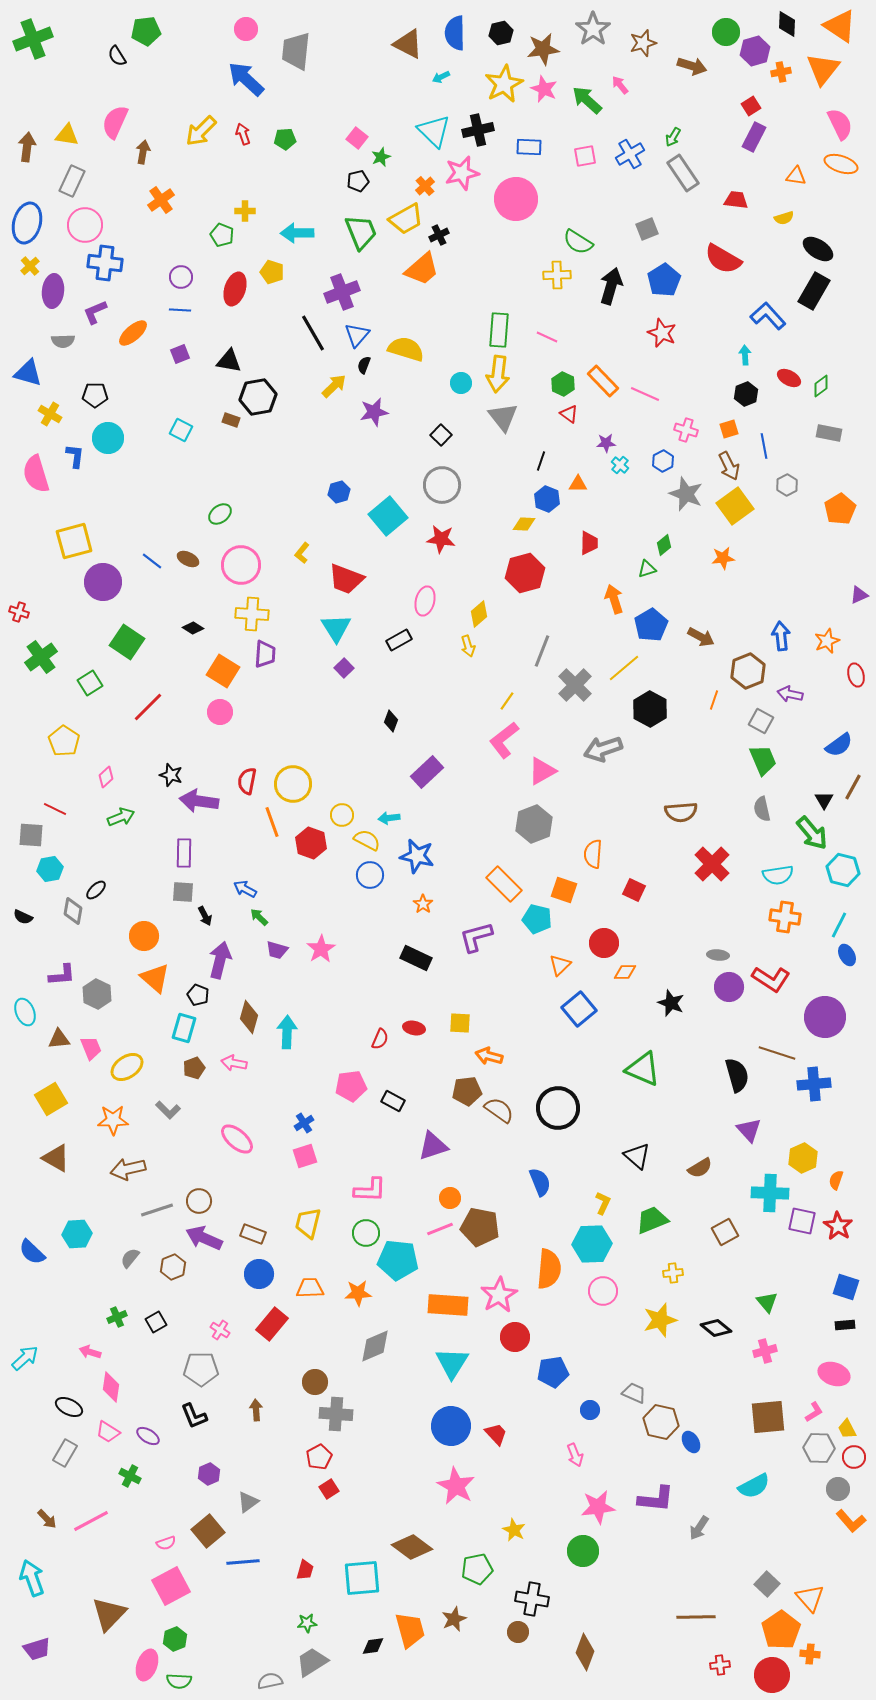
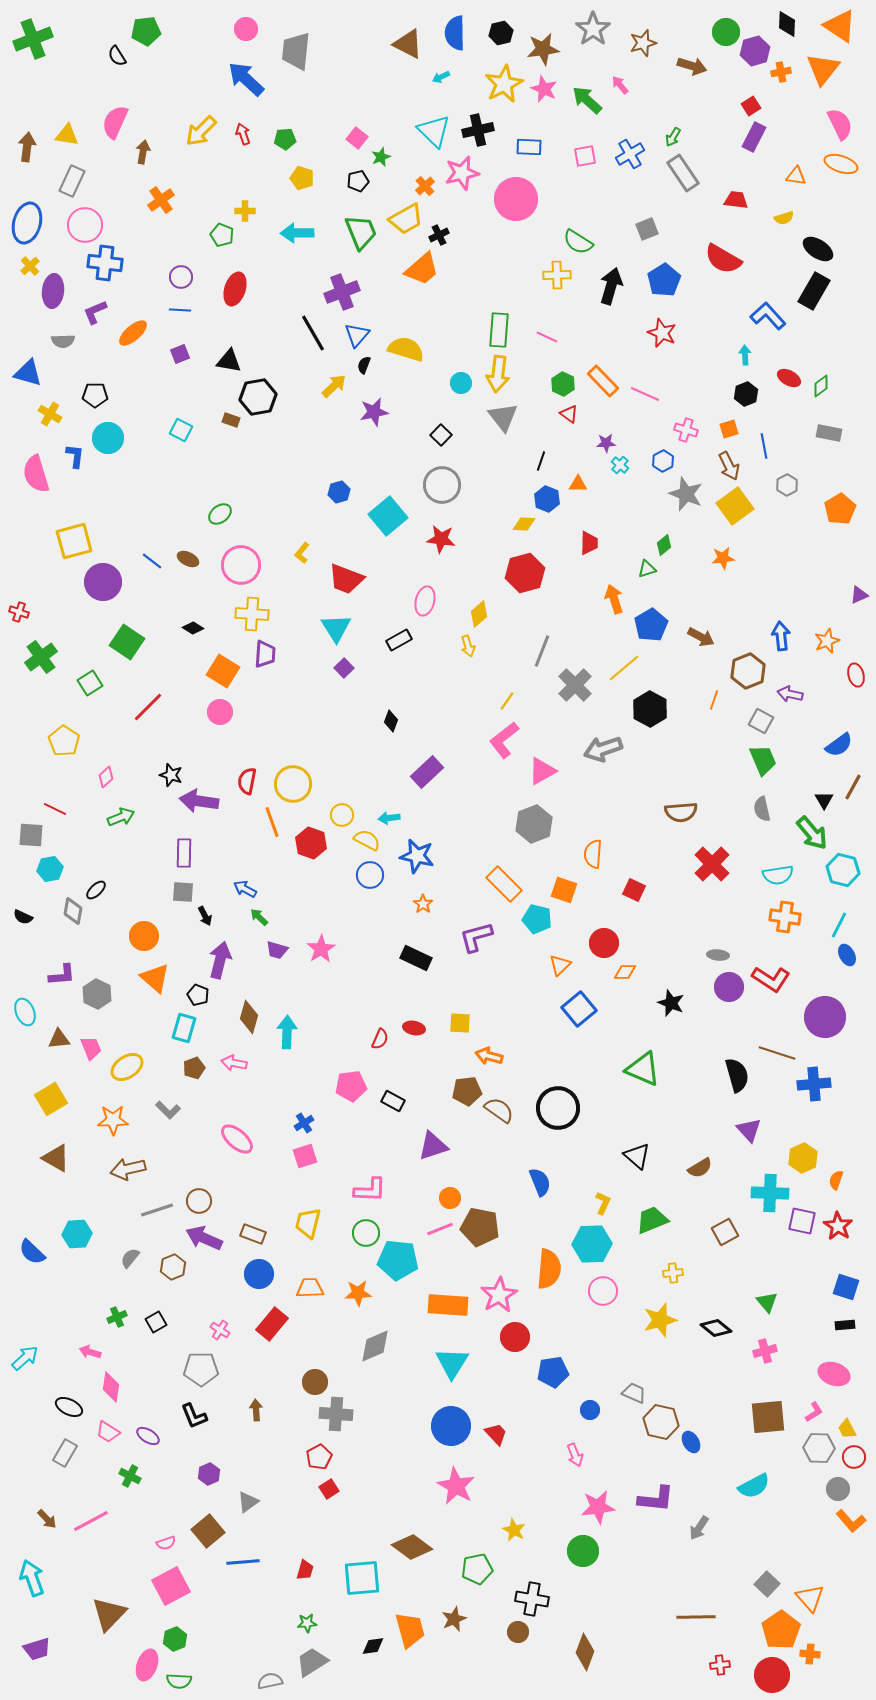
yellow pentagon at (272, 272): moved 30 px right, 94 px up
